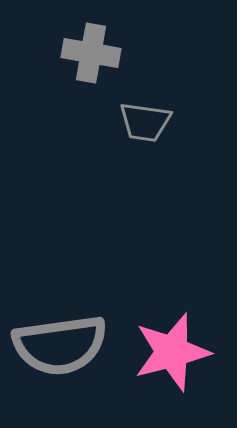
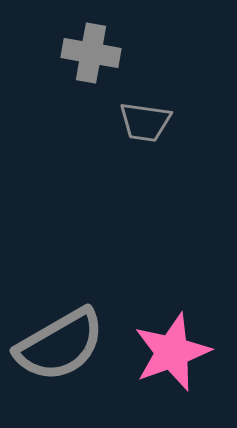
gray semicircle: rotated 22 degrees counterclockwise
pink star: rotated 6 degrees counterclockwise
